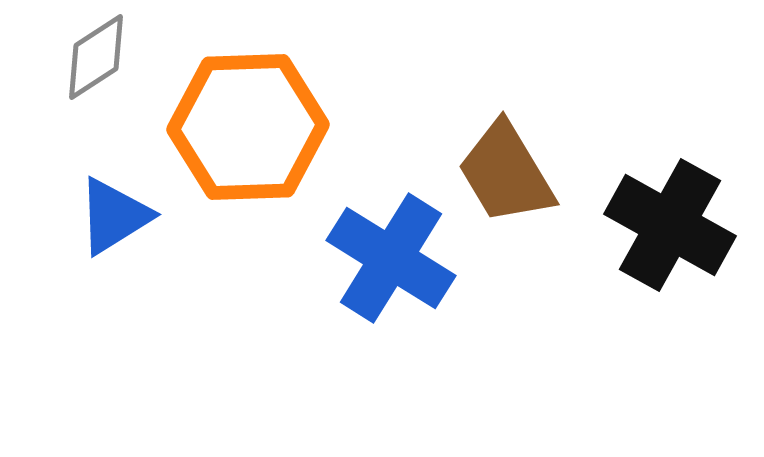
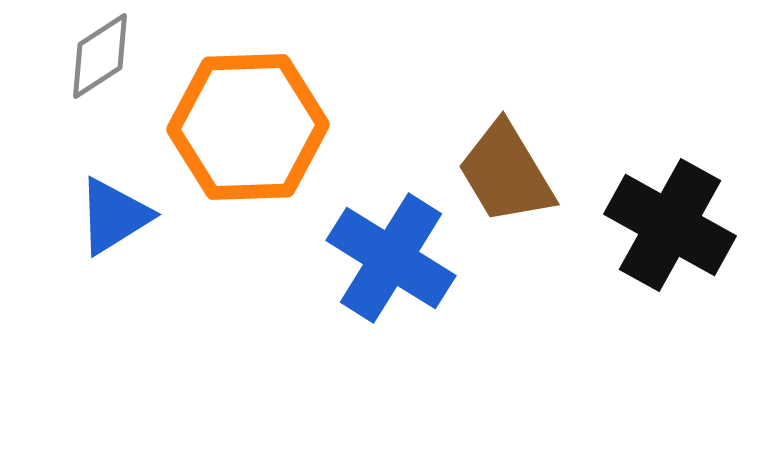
gray diamond: moved 4 px right, 1 px up
